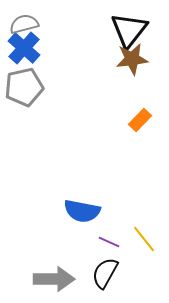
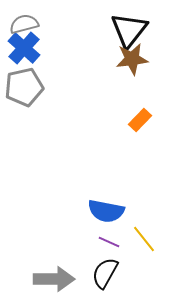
blue semicircle: moved 24 px right
